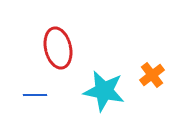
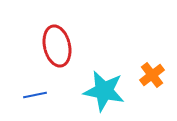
red ellipse: moved 1 px left, 2 px up
blue line: rotated 10 degrees counterclockwise
